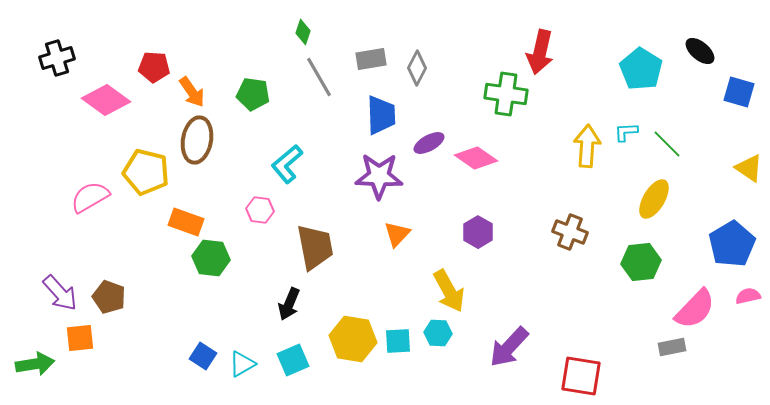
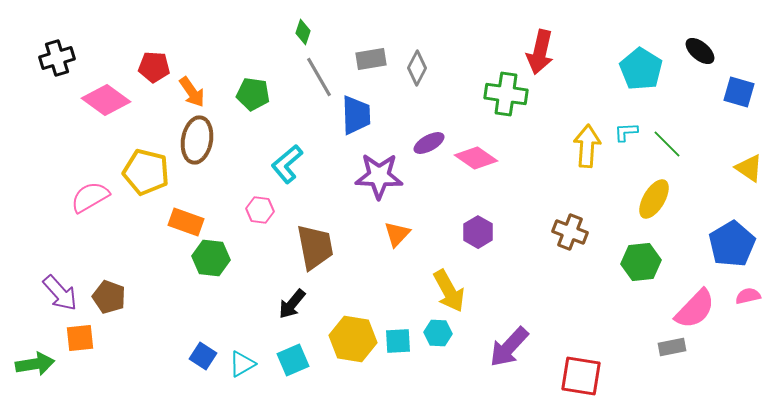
blue trapezoid at (381, 115): moved 25 px left
black arrow at (289, 304): moved 3 px right; rotated 16 degrees clockwise
